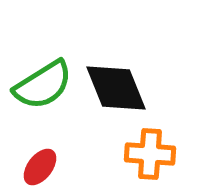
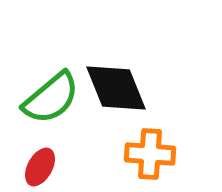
green semicircle: moved 8 px right, 13 px down; rotated 8 degrees counterclockwise
red ellipse: rotated 9 degrees counterclockwise
